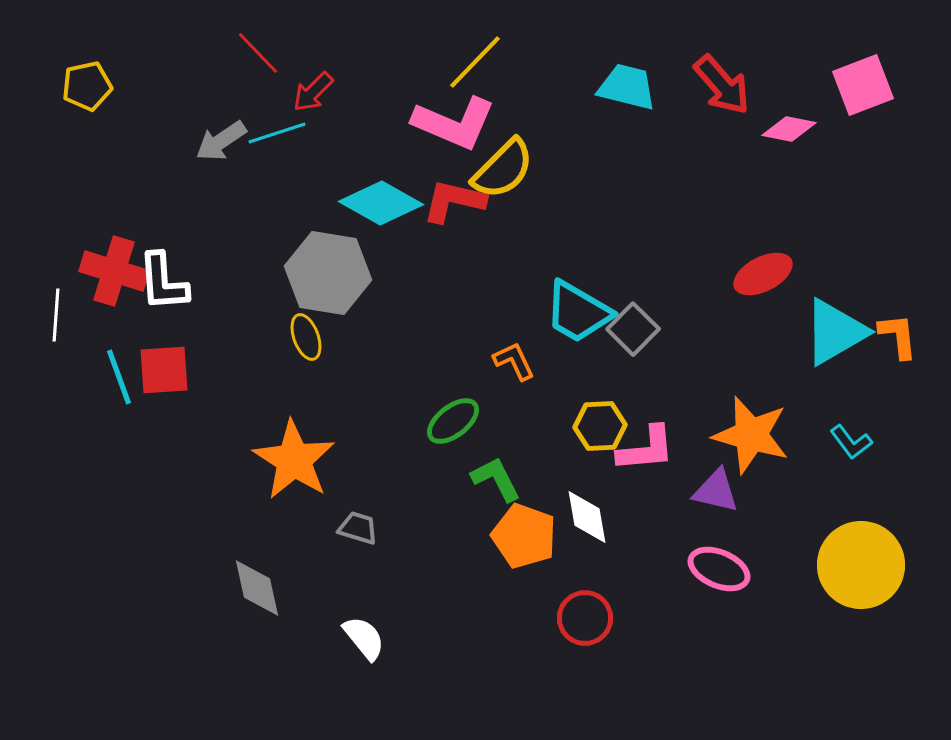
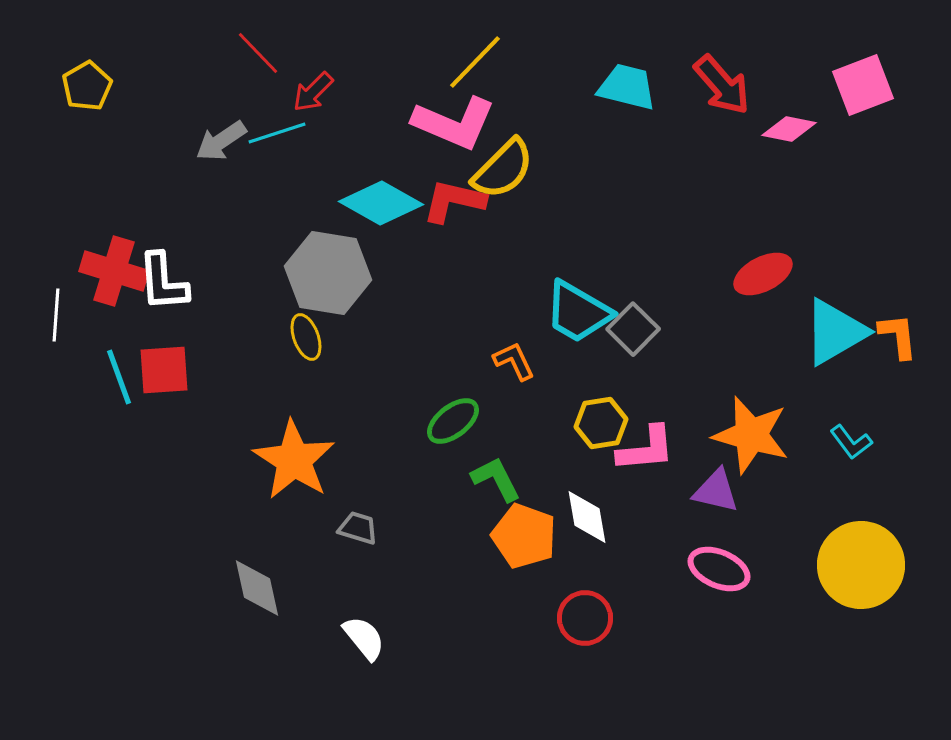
yellow pentagon at (87, 86): rotated 18 degrees counterclockwise
yellow hexagon at (600, 426): moved 1 px right, 3 px up; rotated 6 degrees counterclockwise
